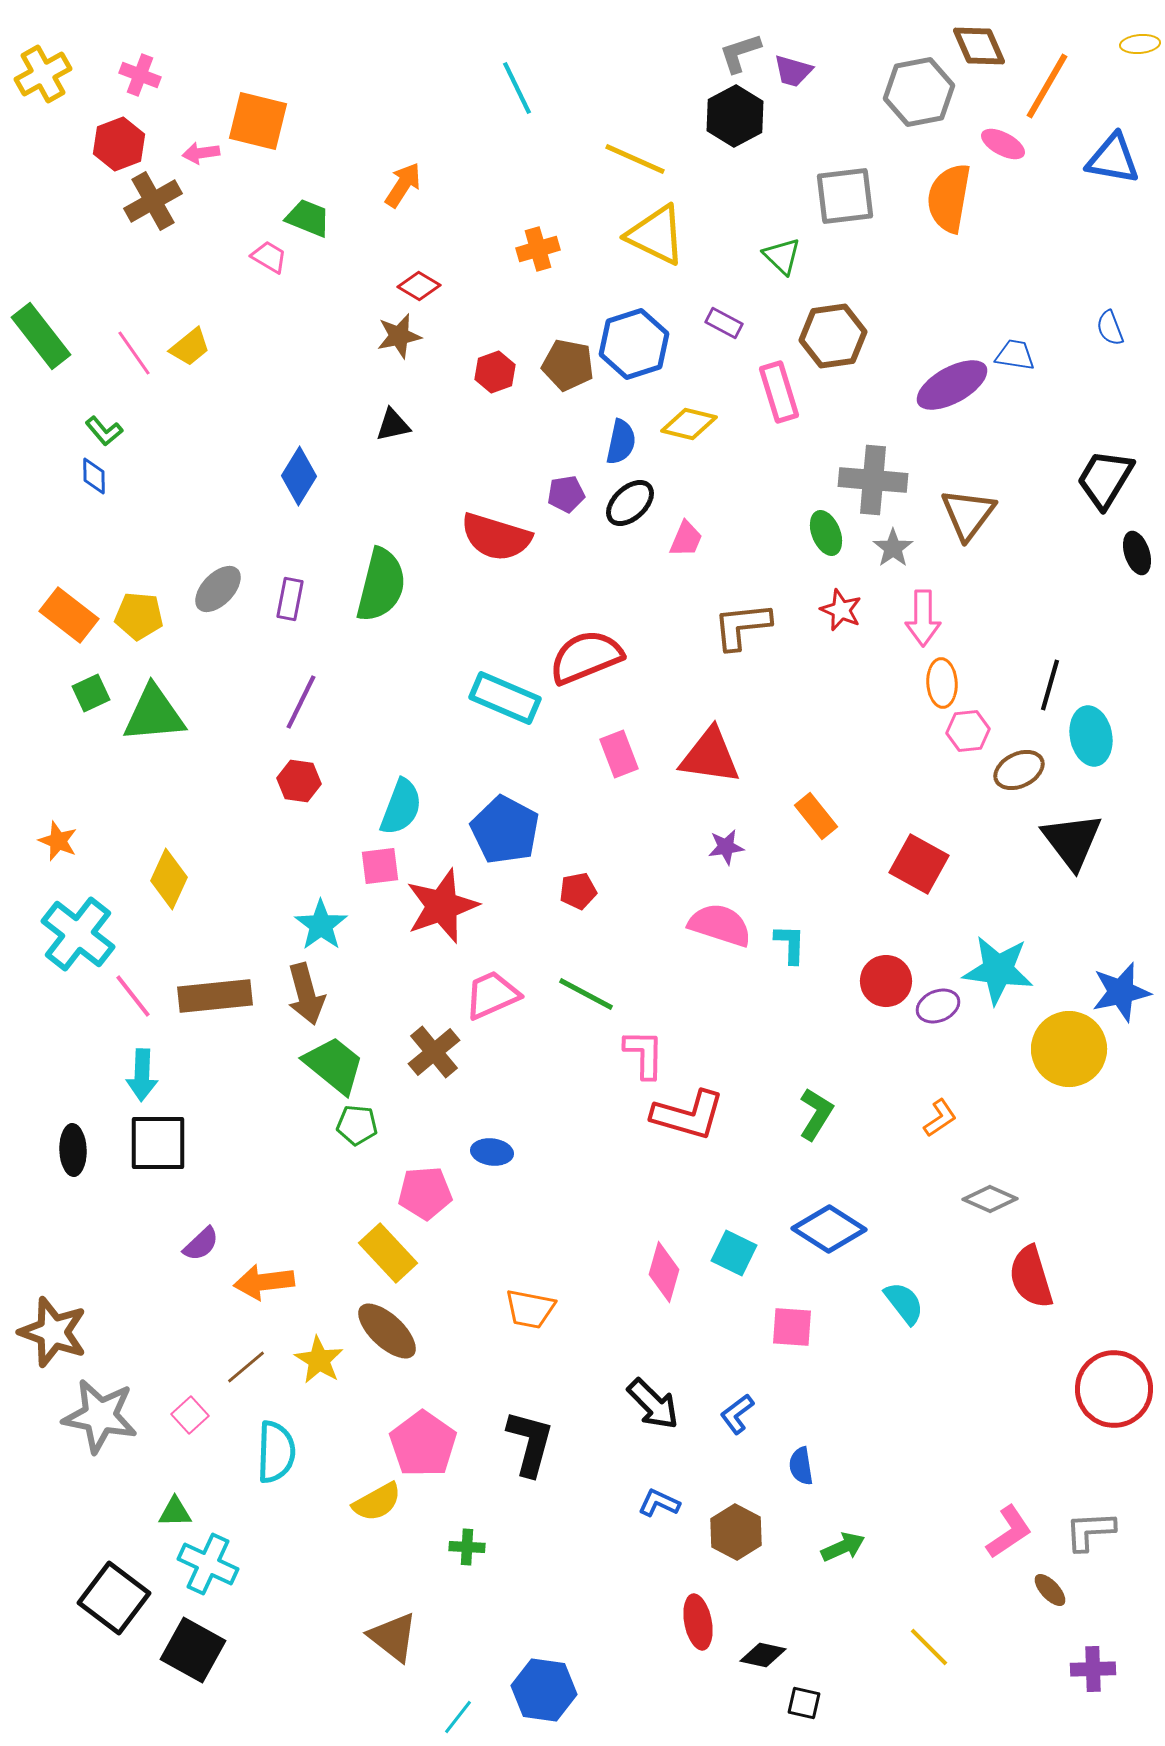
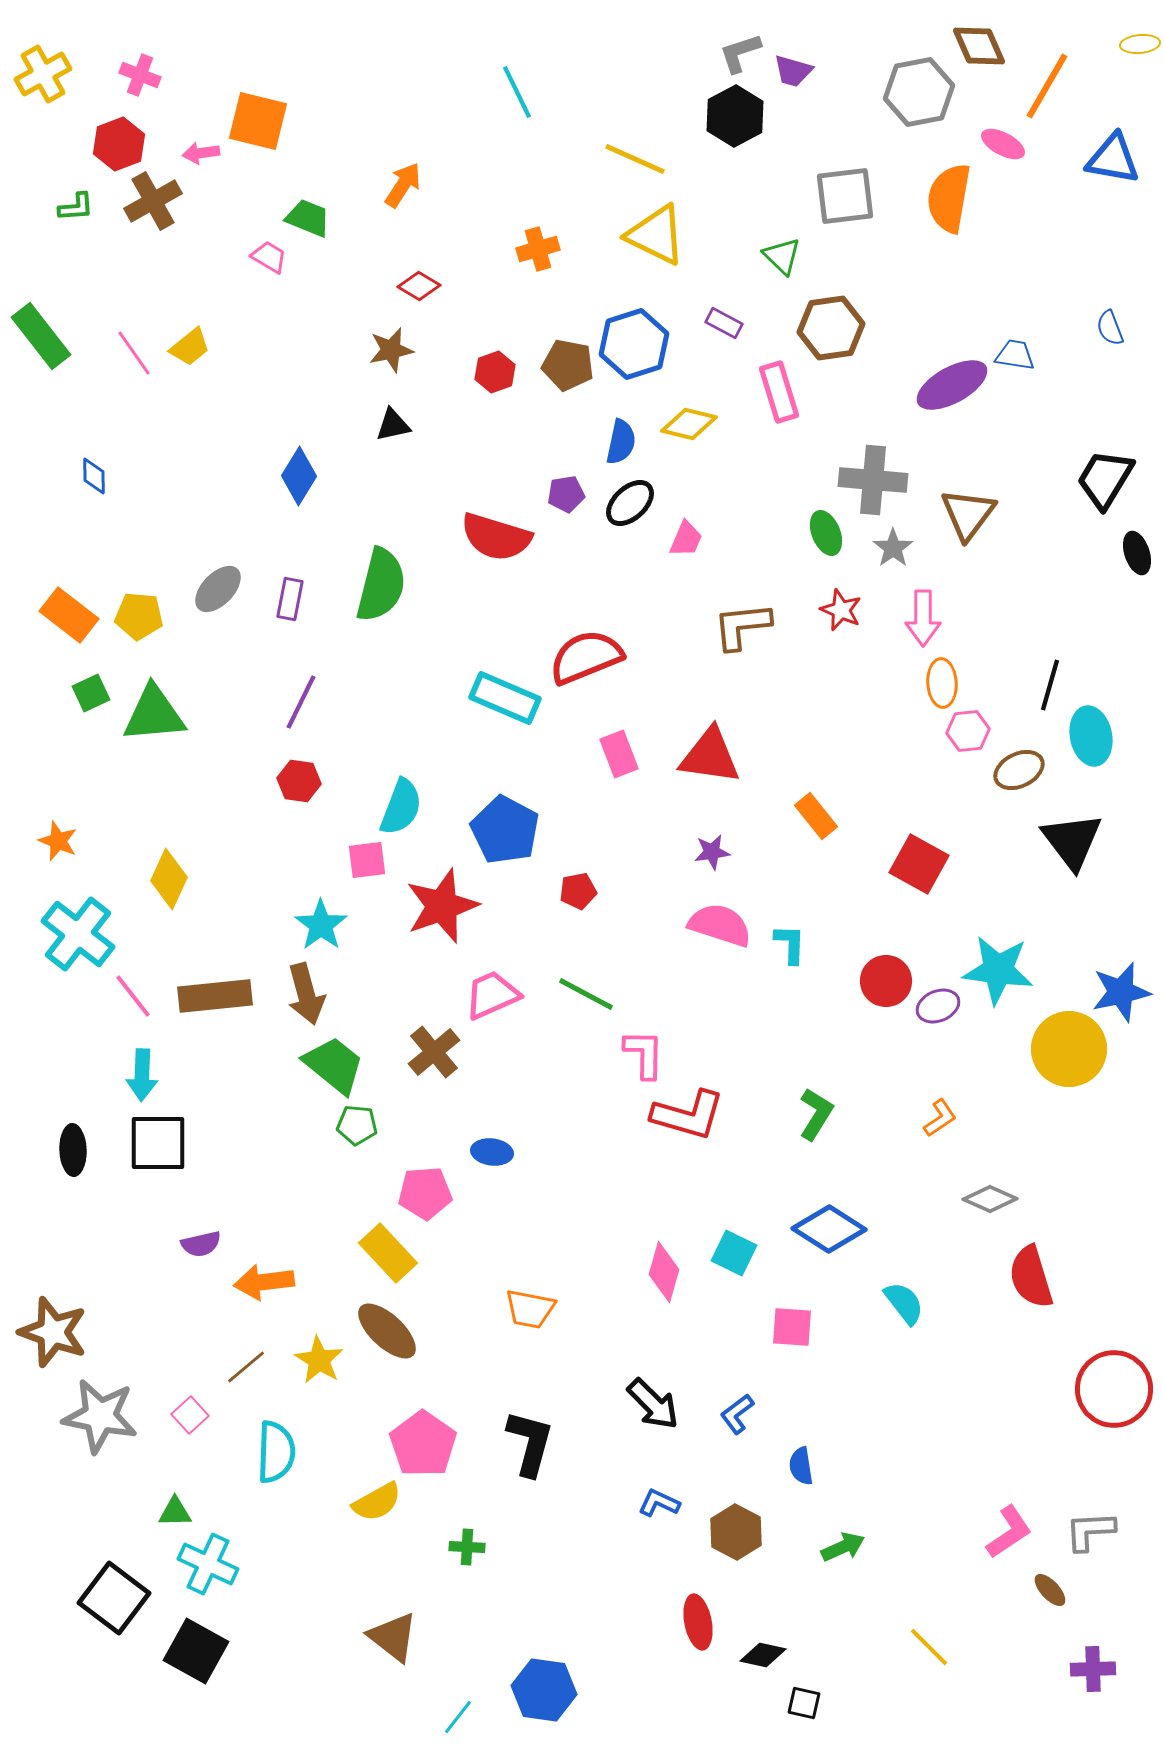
cyan line at (517, 88): moved 4 px down
brown star at (399, 336): moved 8 px left, 14 px down
brown hexagon at (833, 336): moved 2 px left, 8 px up
green L-shape at (104, 431): moved 28 px left, 224 px up; rotated 54 degrees counterclockwise
purple star at (726, 847): moved 14 px left, 5 px down
pink square at (380, 866): moved 13 px left, 6 px up
purple semicircle at (201, 1244): rotated 30 degrees clockwise
black square at (193, 1650): moved 3 px right, 1 px down
